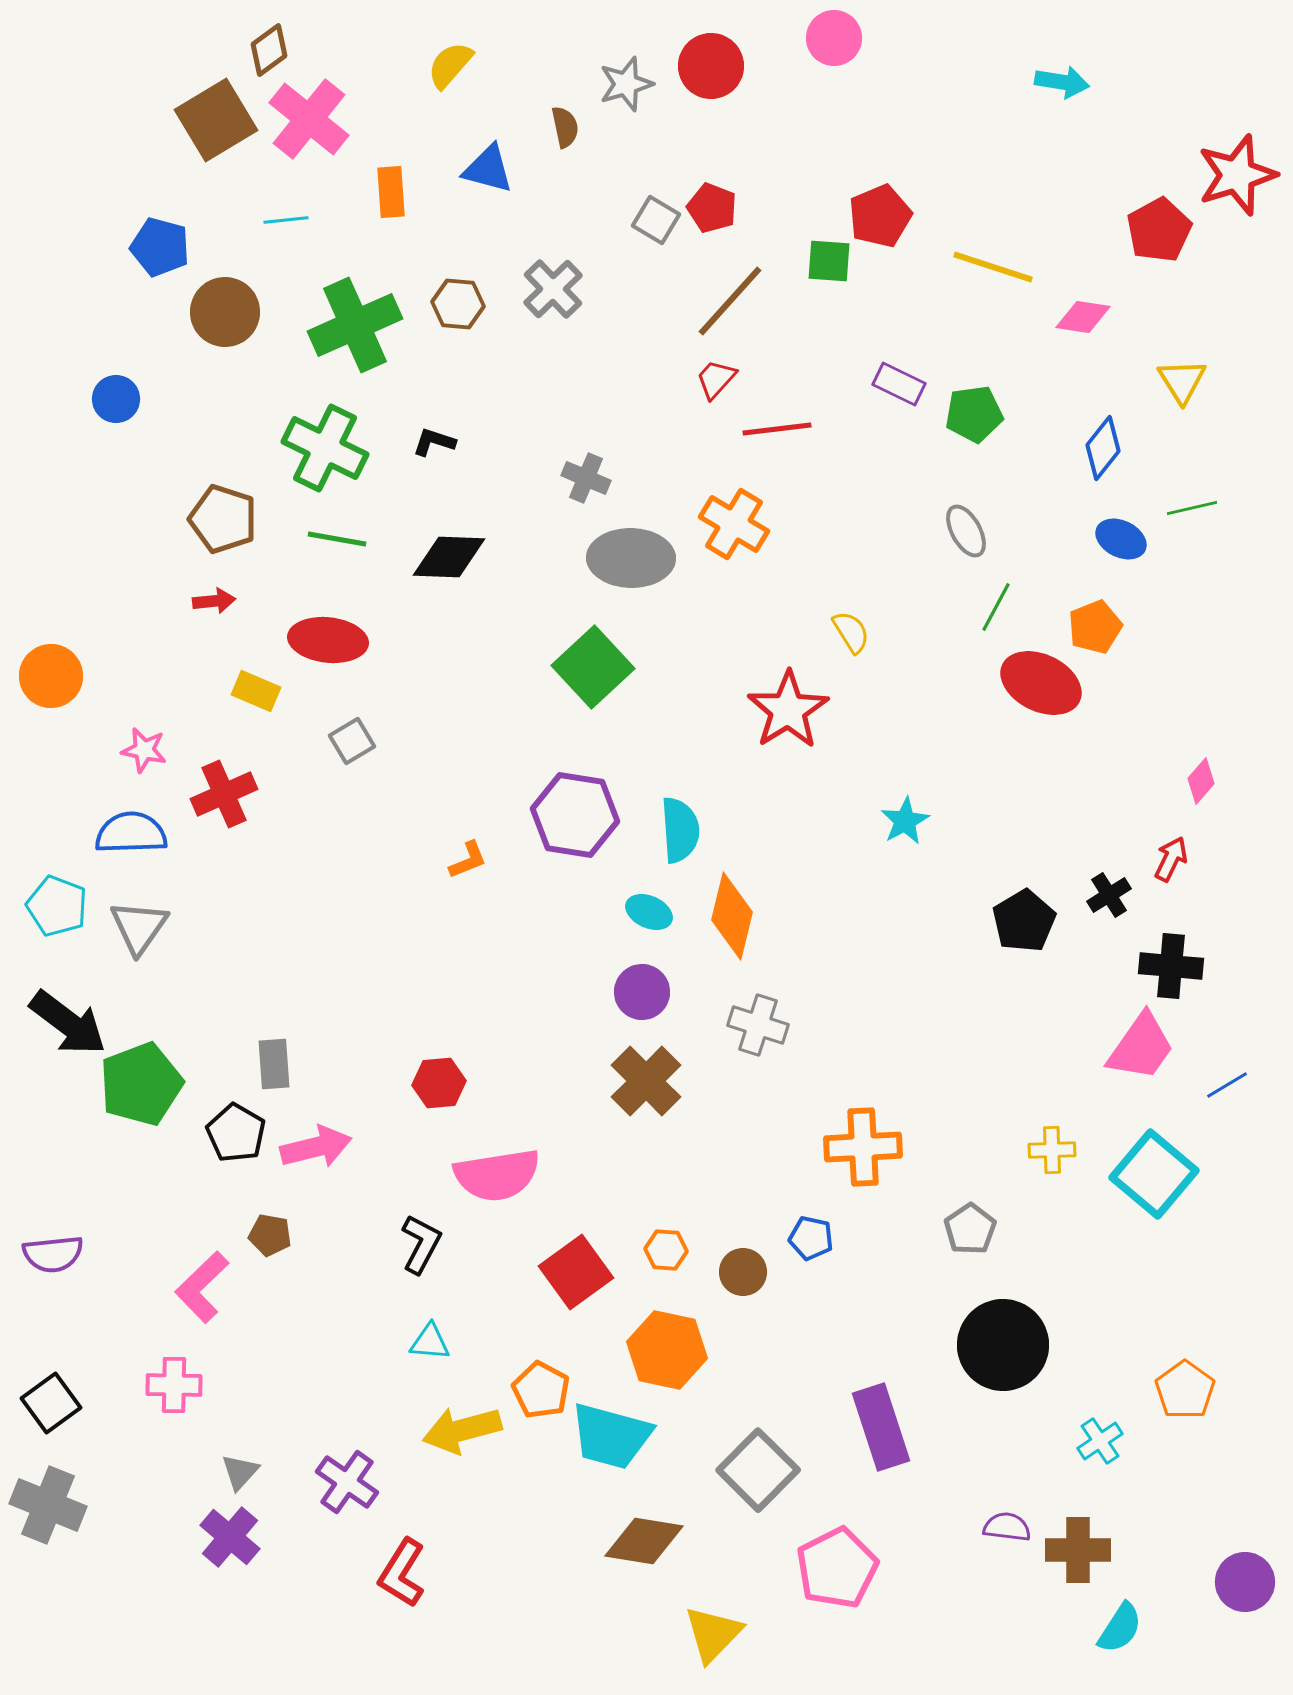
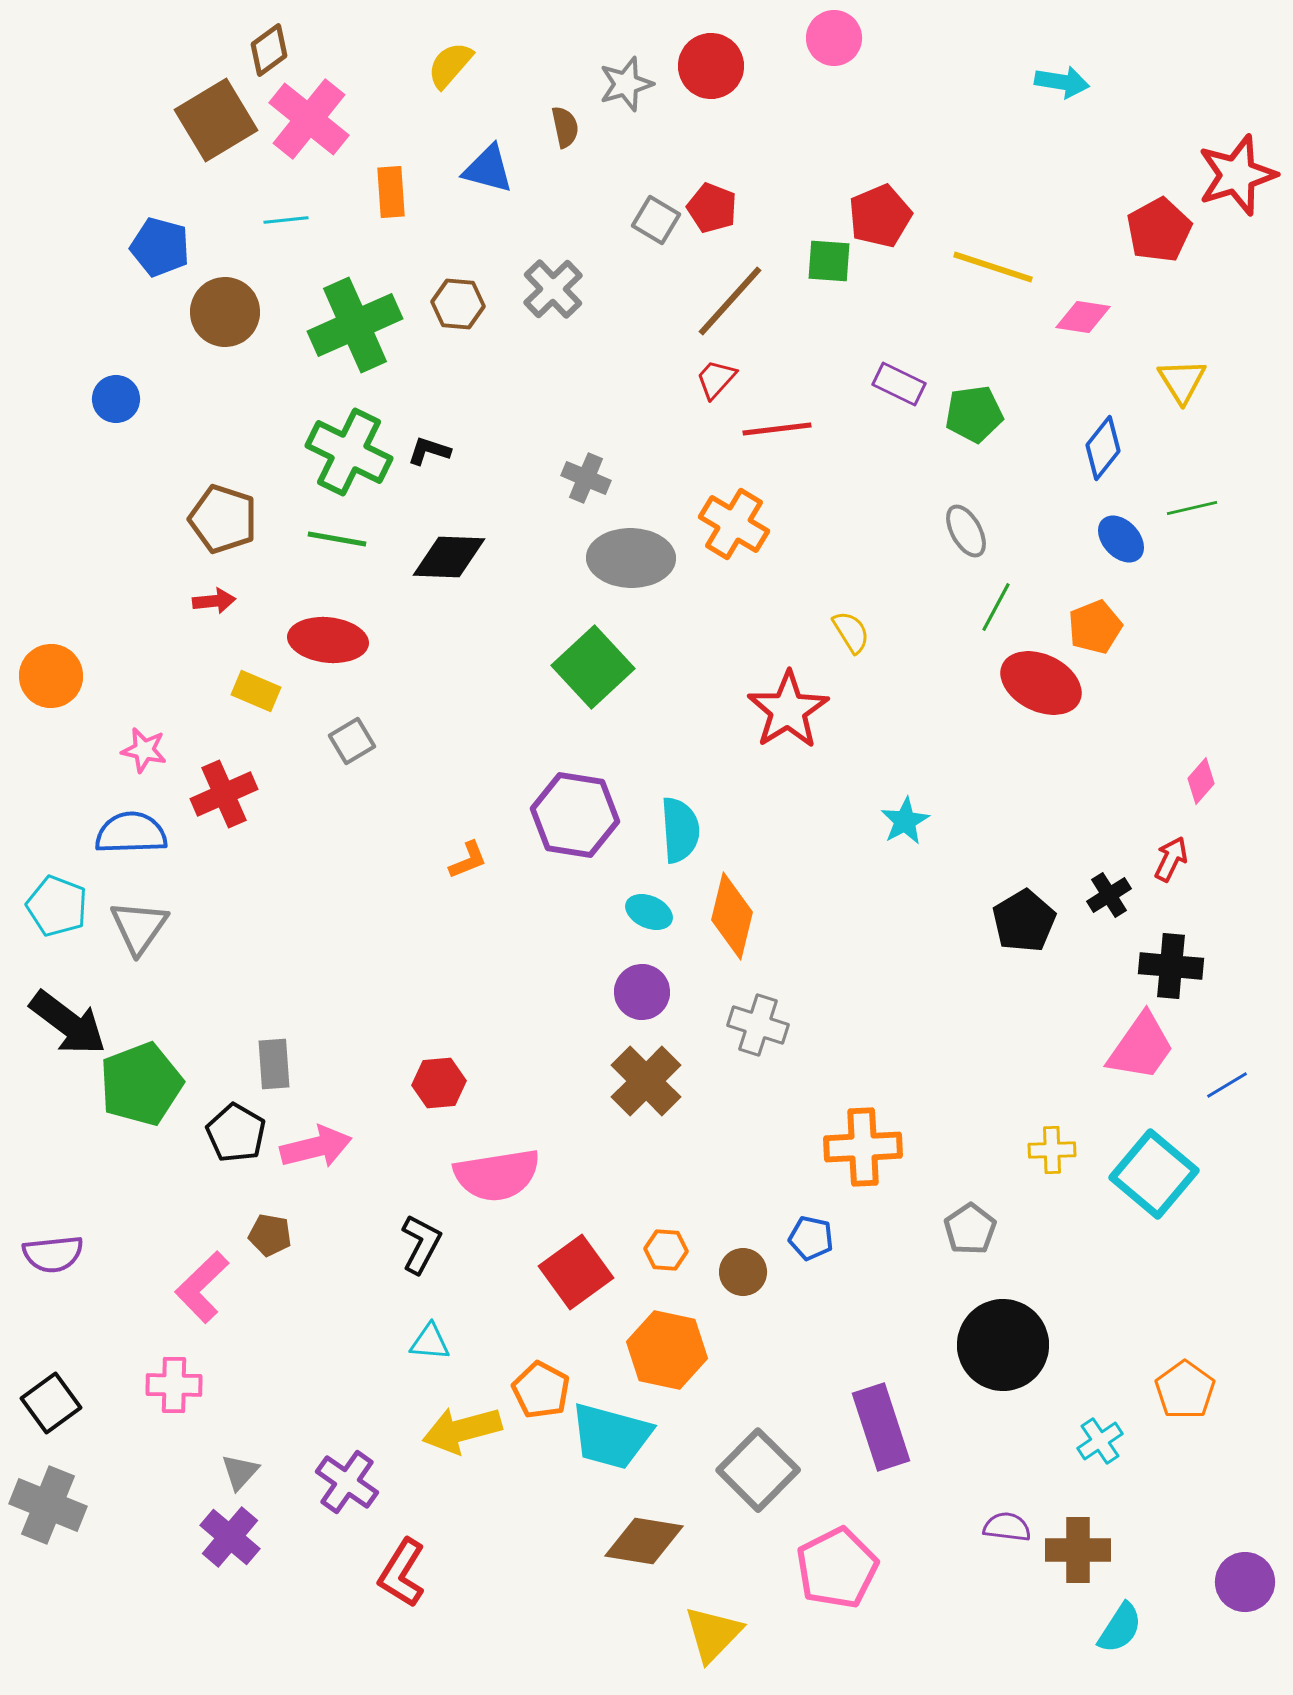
black L-shape at (434, 442): moved 5 px left, 9 px down
green cross at (325, 448): moved 24 px right, 4 px down
blue ellipse at (1121, 539): rotated 21 degrees clockwise
